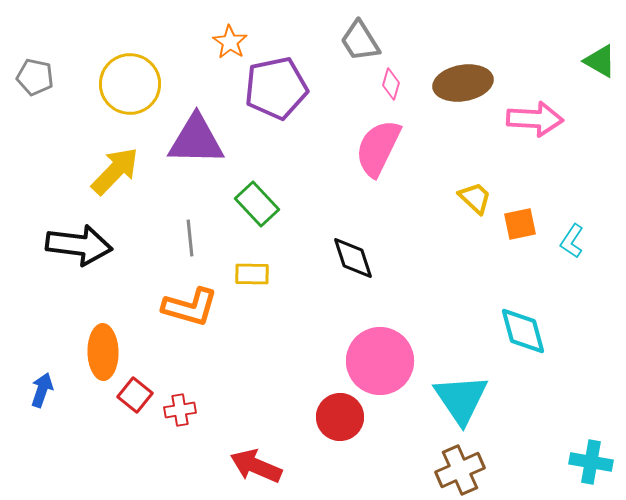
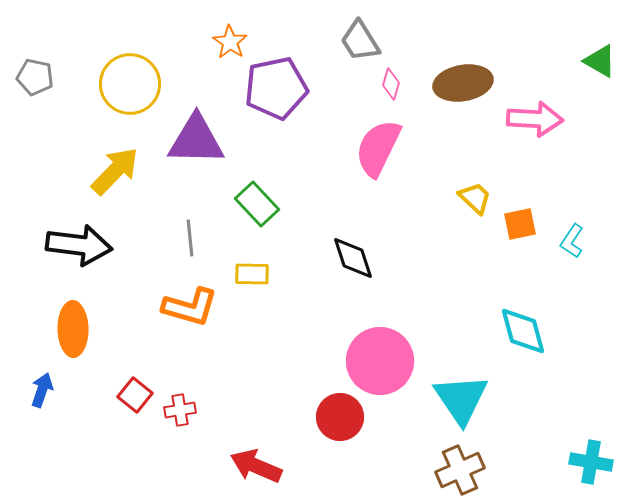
orange ellipse: moved 30 px left, 23 px up
